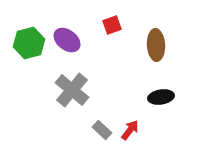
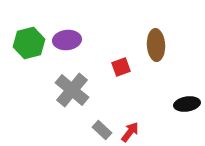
red square: moved 9 px right, 42 px down
purple ellipse: rotated 44 degrees counterclockwise
black ellipse: moved 26 px right, 7 px down
red arrow: moved 2 px down
